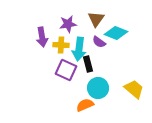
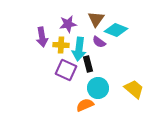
cyan diamond: moved 3 px up
